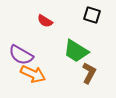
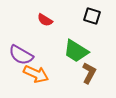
black square: moved 1 px down
red semicircle: moved 1 px up
orange arrow: moved 3 px right
